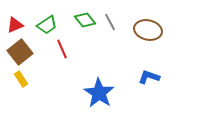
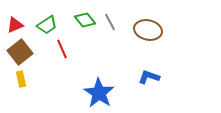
yellow rectangle: rotated 21 degrees clockwise
